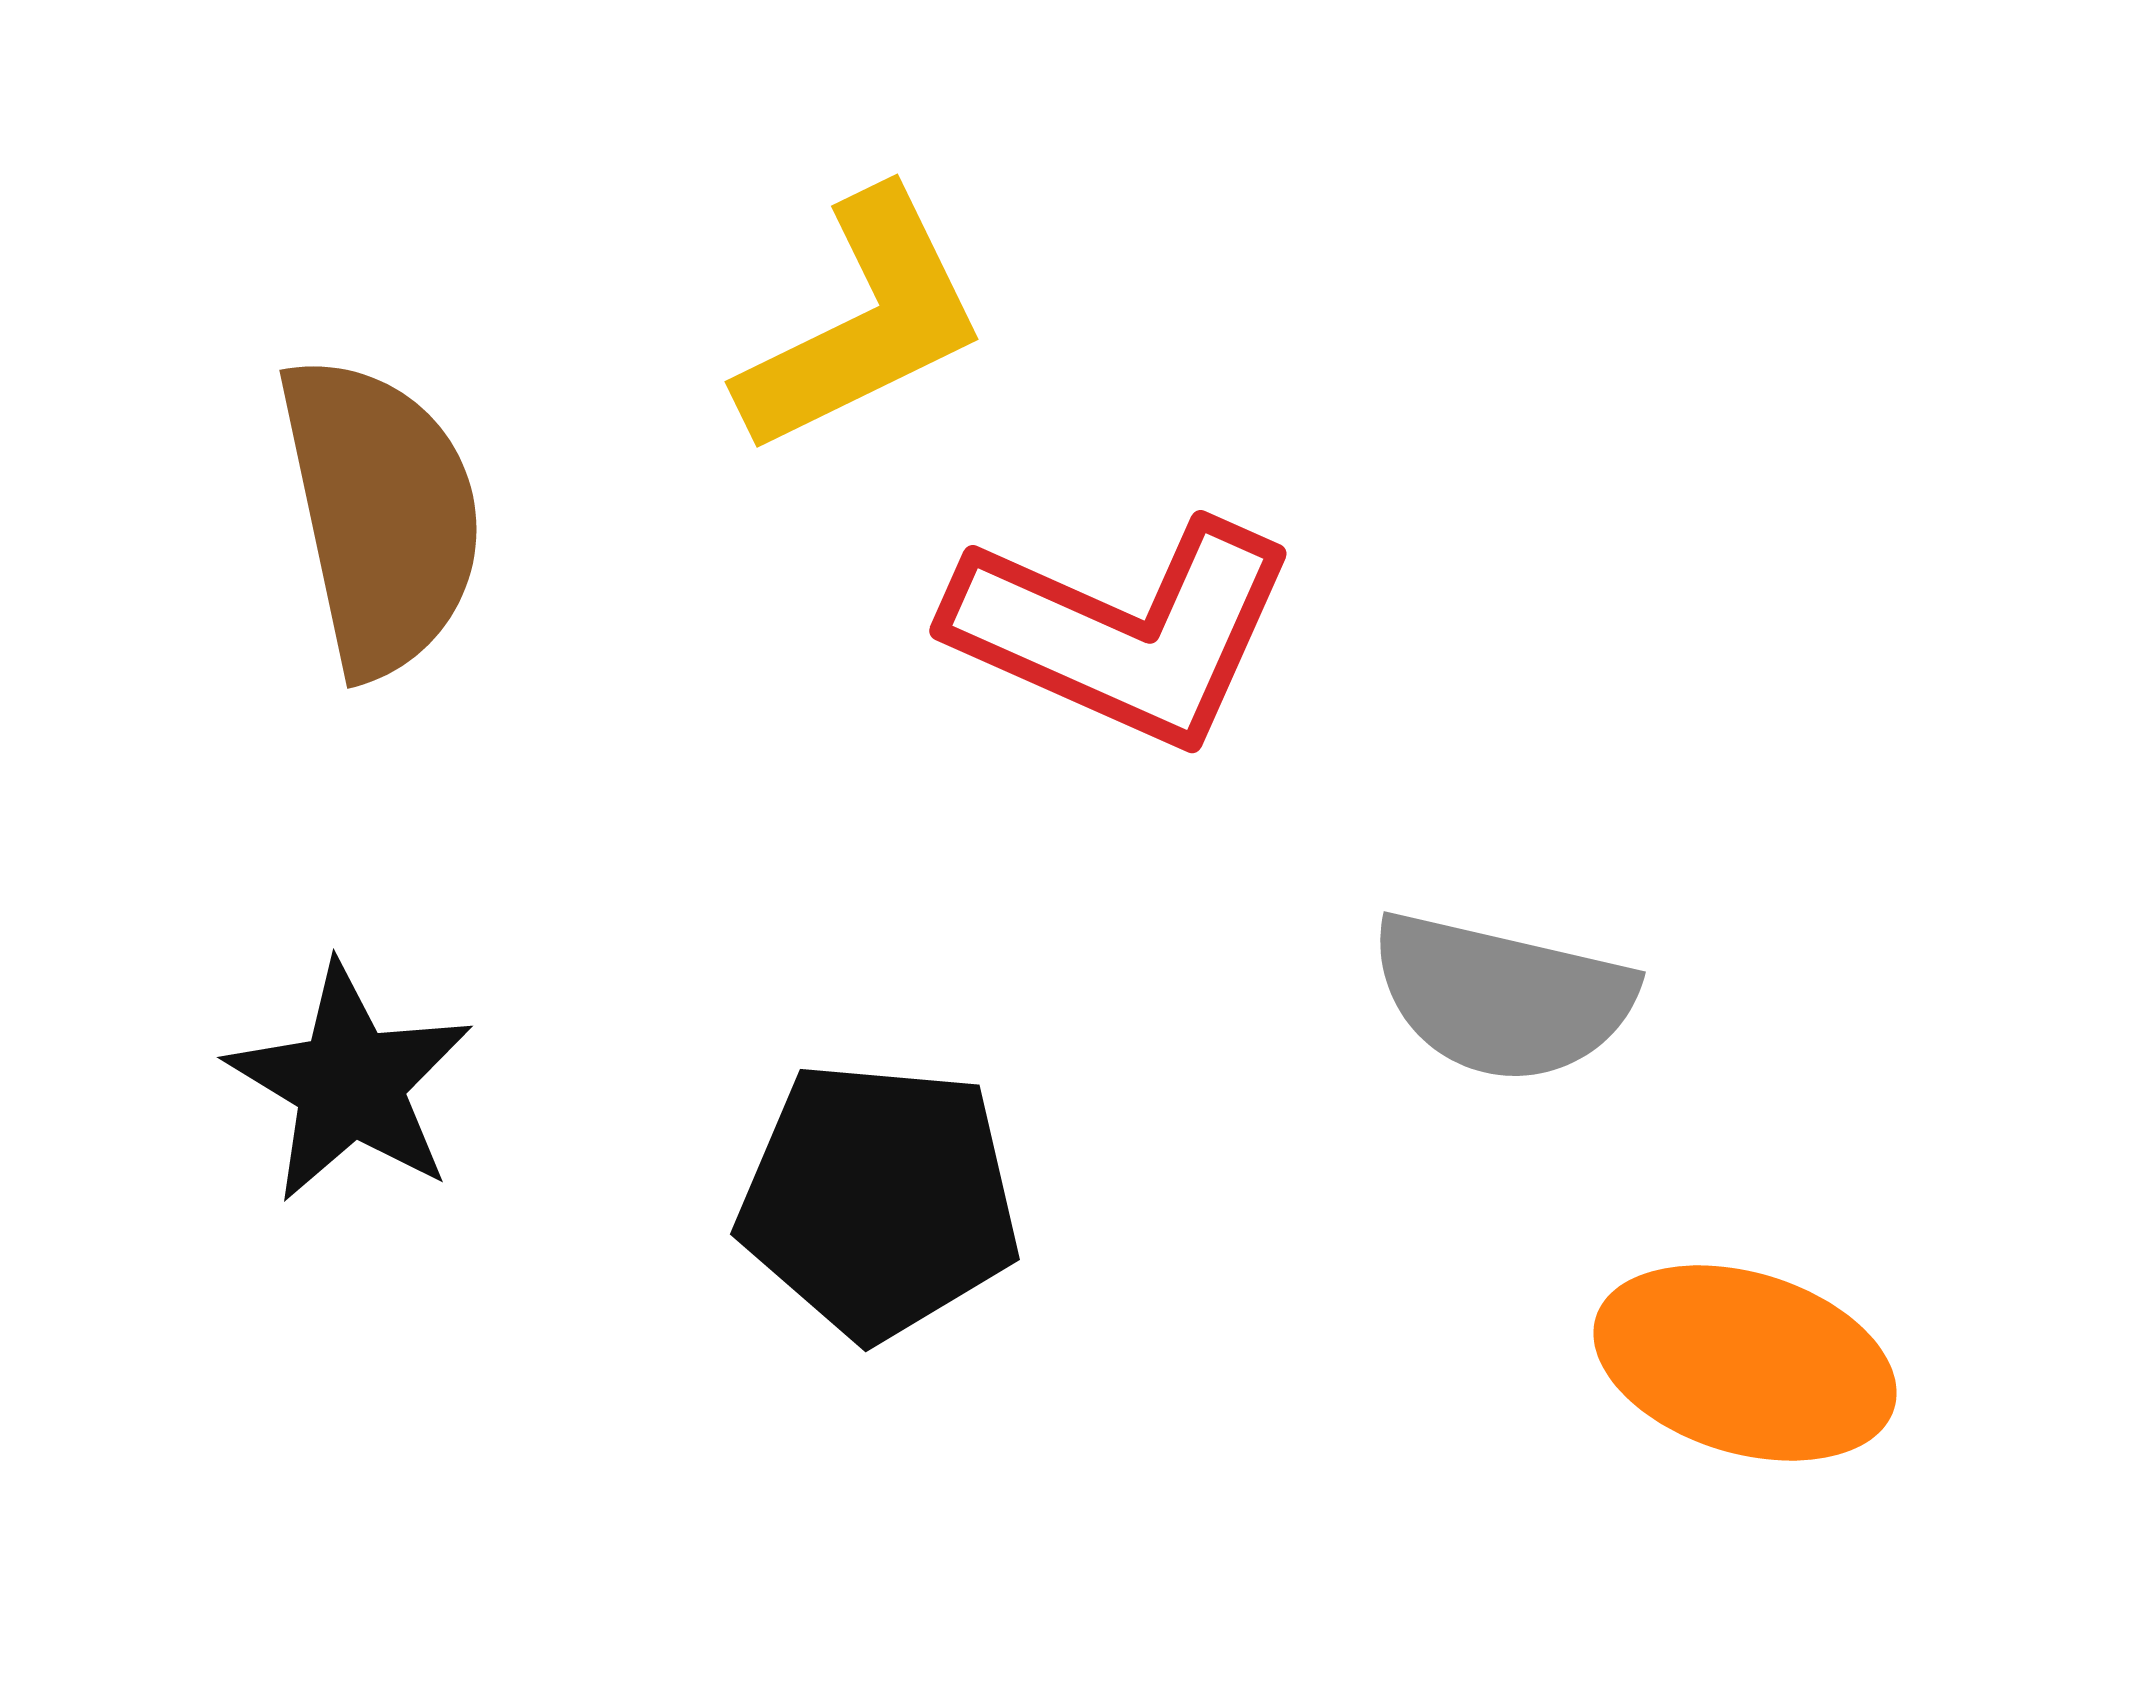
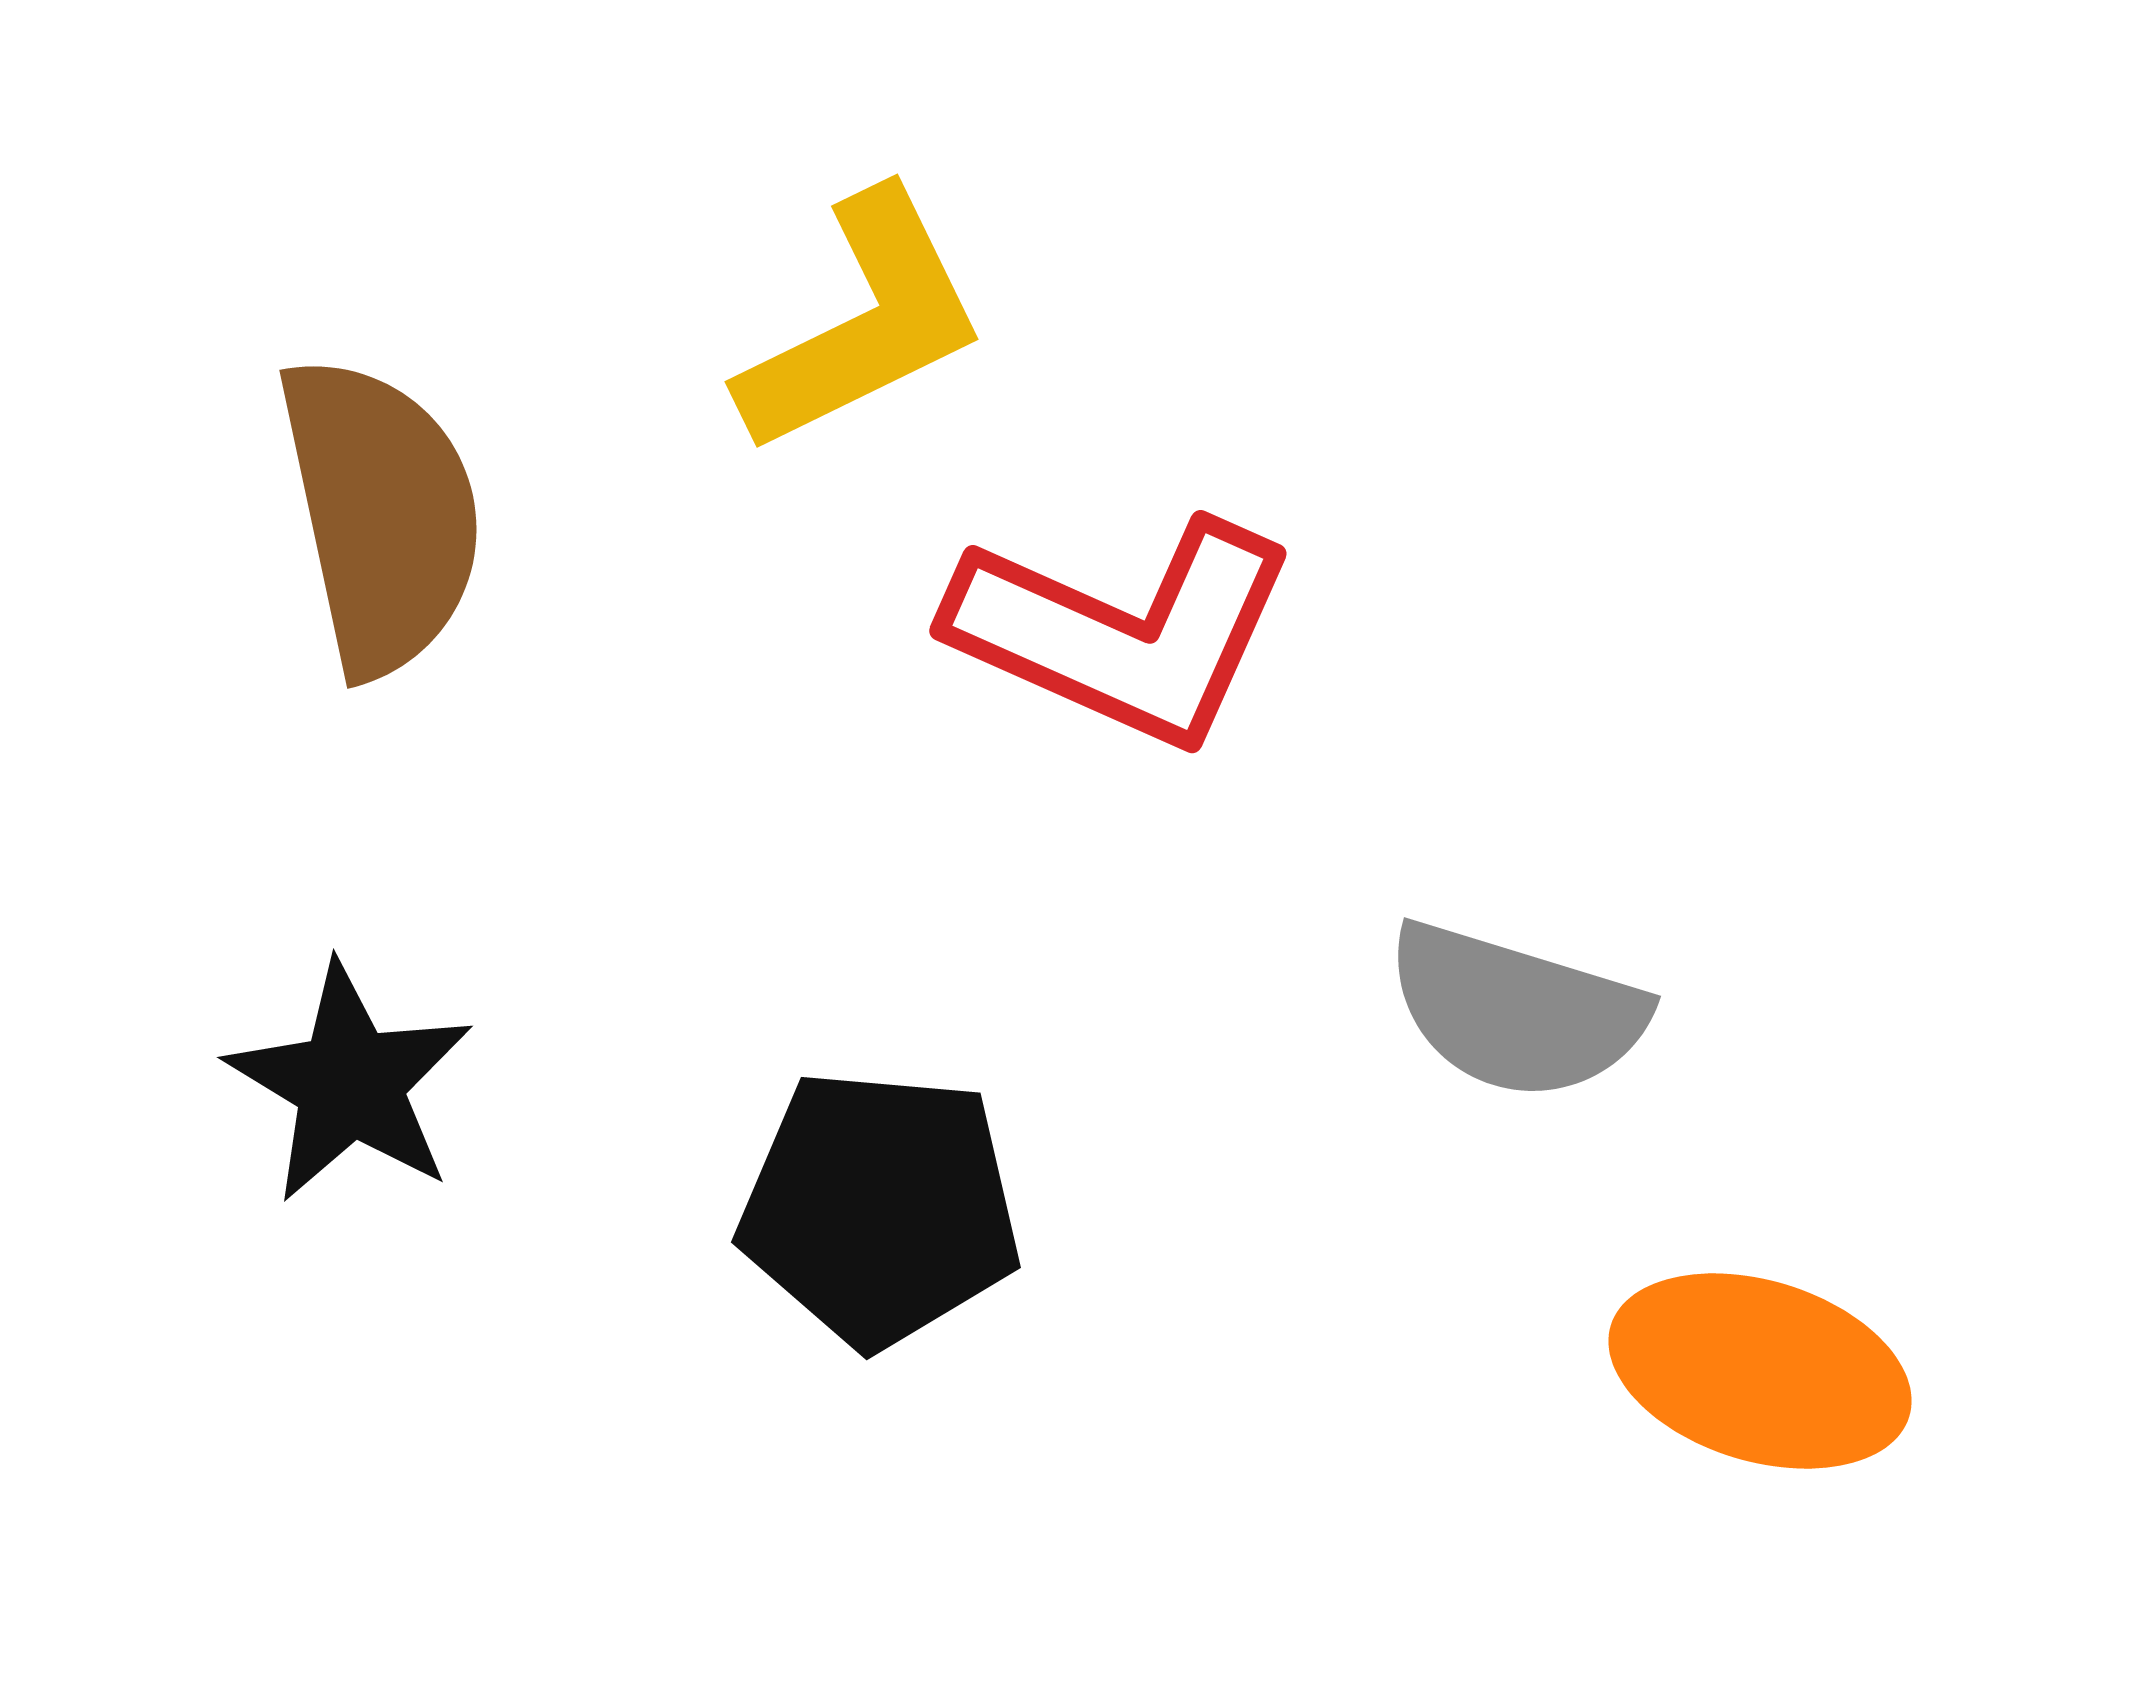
gray semicircle: moved 14 px right, 14 px down; rotated 4 degrees clockwise
black pentagon: moved 1 px right, 8 px down
orange ellipse: moved 15 px right, 8 px down
